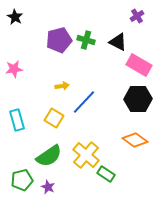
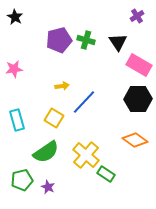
black triangle: rotated 30 degrees clockwise
green semicircle: moved 3 px left, 4 px up
